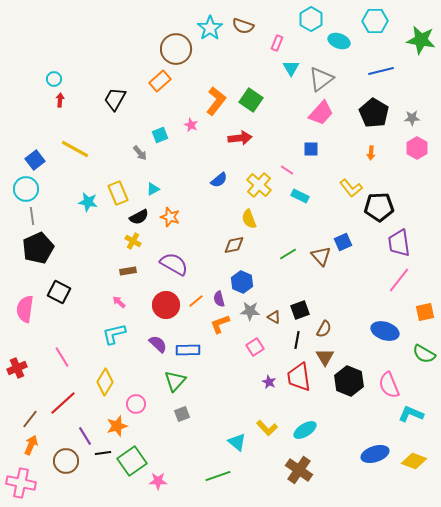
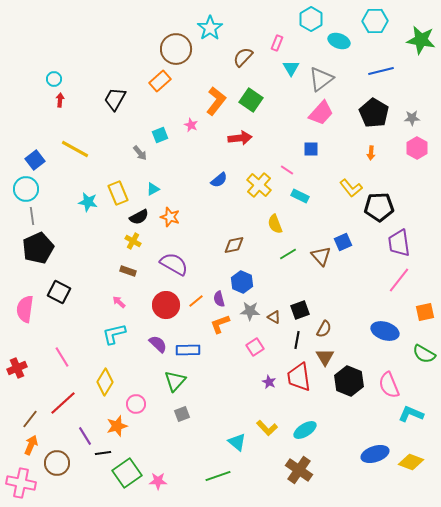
brown semicircle at (243, 26): moved 31 px down; rotated 115 degrees clockwise
yellow semicircle at (249, 219): moved 26 px right, 5 px down
brown rectangle at (128, 271): rotated 28 degrees clockwise
brown circle at (66, 461): moved 9 px left, 2 px down
green square at (132, 461): moved 5 px left, 12 px down
yellow diamond at (414, 461): moved 3 px left, 1 px down
